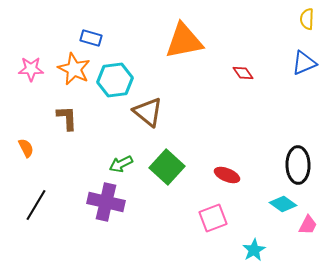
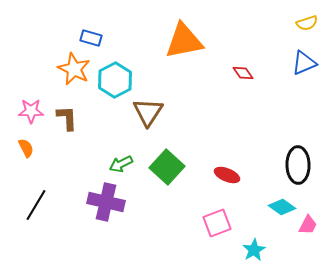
yellow semicircle: moved 4 px down; rotated 110 degrees counterclockwise
pink star: moved 42 px down
cyan hexagon: rotated 20 degrees counterclockwise
brown triangle: rotated 24 degrees clockwise
cyan diamond: moved 1 px left, 3 px down
pink square: moved 4 px right, 5 px down
